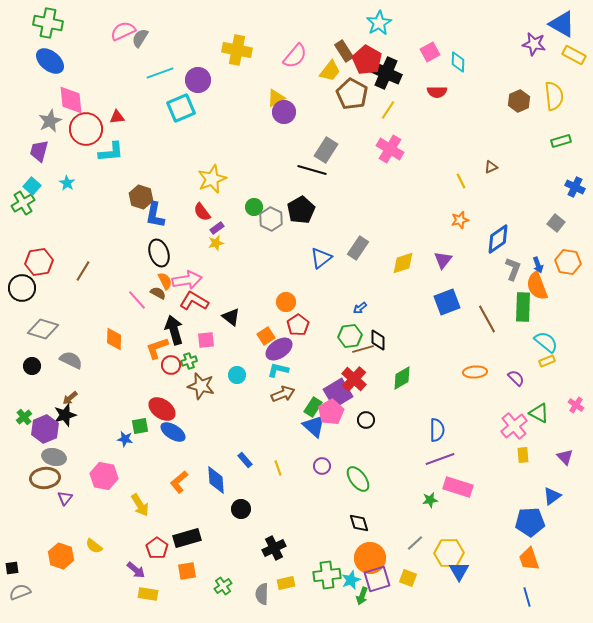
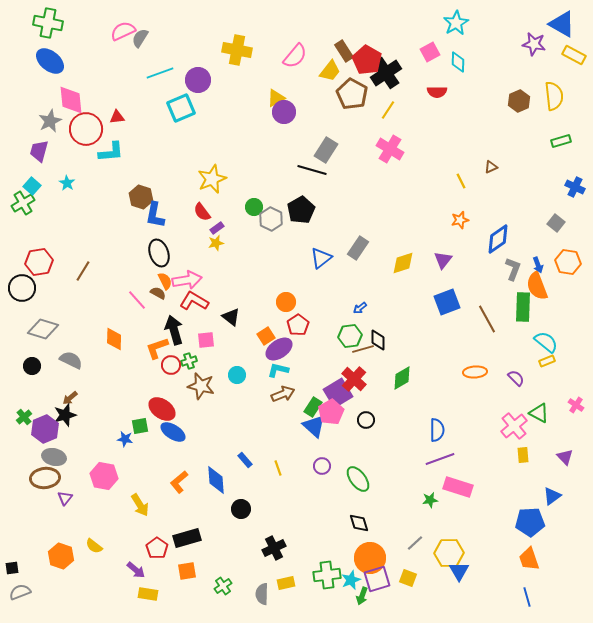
cyan star at (379, 23): moved 77 px right
black cross at (386, 73): rotated 32 degrees clockwise
